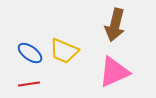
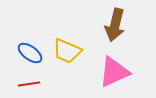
yellow trapezoid: moved 3 px right
